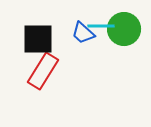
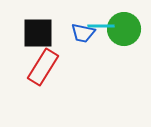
blue trapezoid: rotated 30 degrees counterclockwise
black square: moved 6 px up
red rectangle: moved 4 px up
